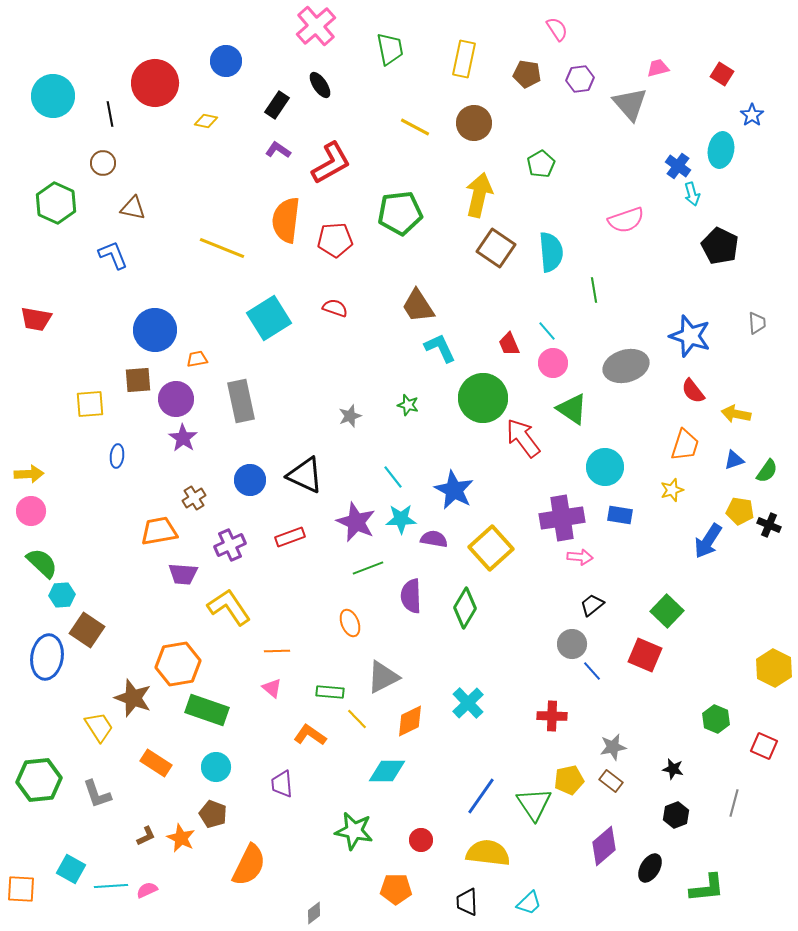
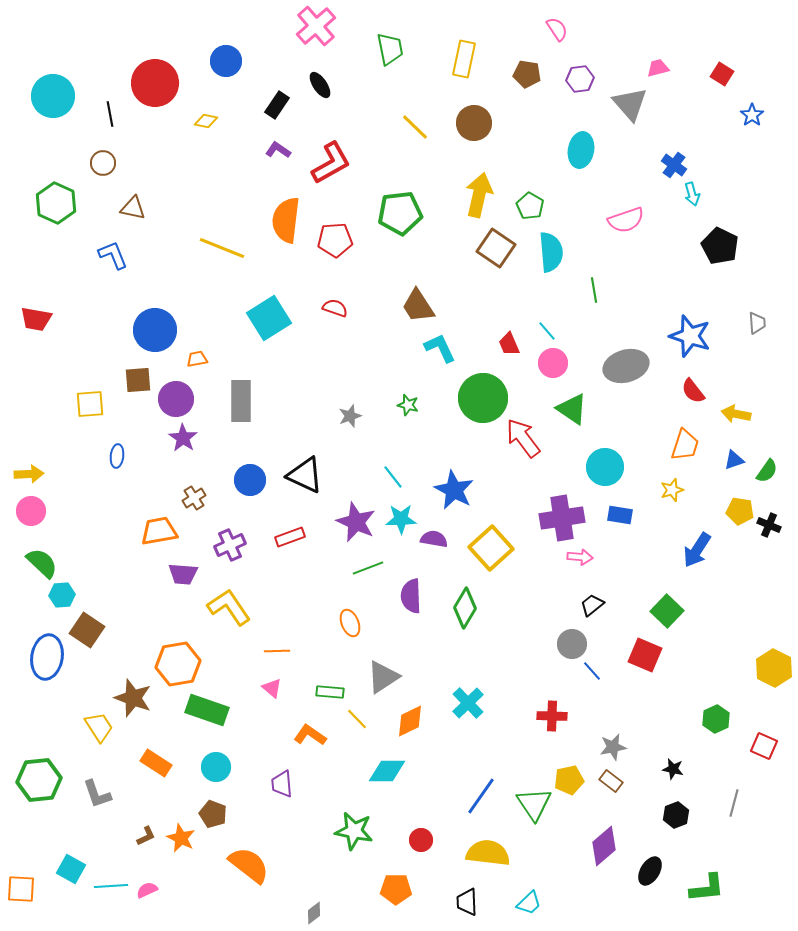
yellow line at (415, 127): rotated 16 degrees clockwise
cyan ellipse at (721, 150): moved 140 px left
green pentagon at (541, 164): moved 11 px left, 42 px down; rotated 12 degrees counterclockwise
blue cross at (678, 166): moved 4 px left, 1 px up
gray rectangle at (241, 401): rotated 12 degrees clockwise
blue arrow at (708, 541): moved 11 px left, 9 px down
gray triangle at (383, 677): rotated 6 degrees counterclockwise
green hexagon at (716, 719): rotated 12 degrees clockwise
orange semicircle at (249, 865): rotated 78 degrees counterclockwise
black ellipse at (650, 868): moved 3 px down
